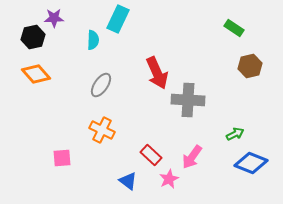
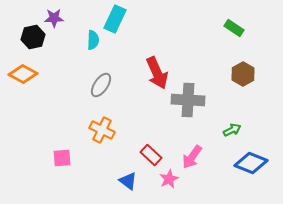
cyan rectangle: moved 3 px left
brown hexagon: moved 7 px left, 8 px down; rotated 15 degrees counterclockwise
orange diamond: moved 13 px left; rotated 20 degrees counterclockwise
green arrow: moved 3 px left, 4 px up
